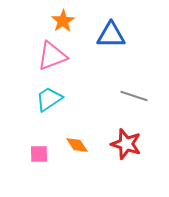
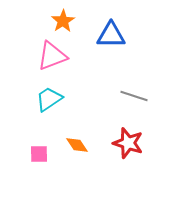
red star: moved 2 px right, 1 px up
